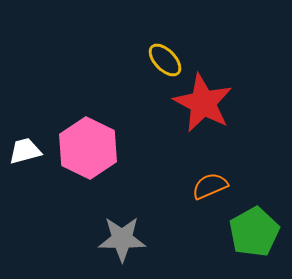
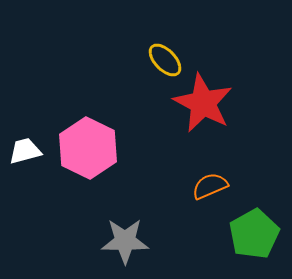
green pentagon: moved 2 px down
gray star: moved 3 px right, 2 px down
